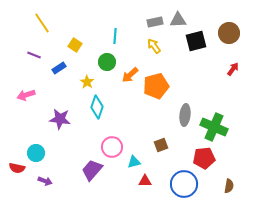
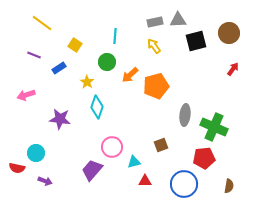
yellow line: rotated 20 degrees counterclockwise
